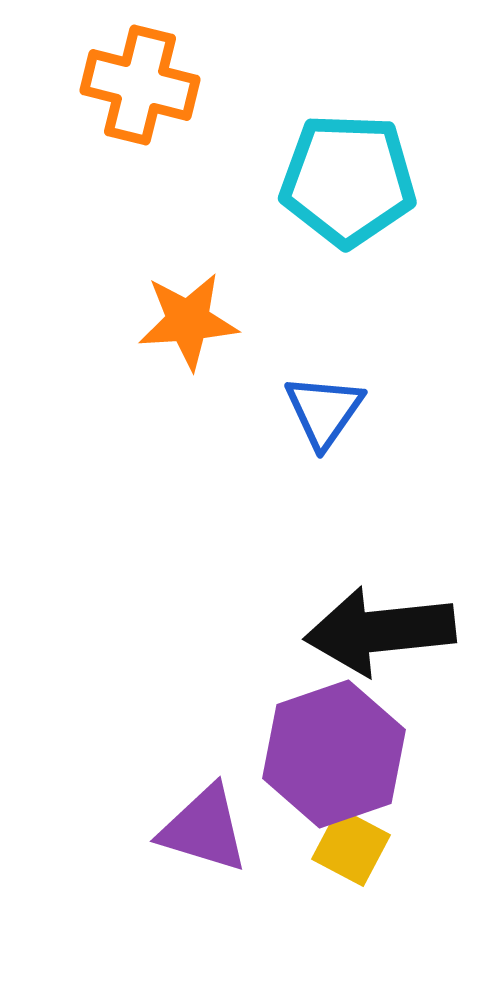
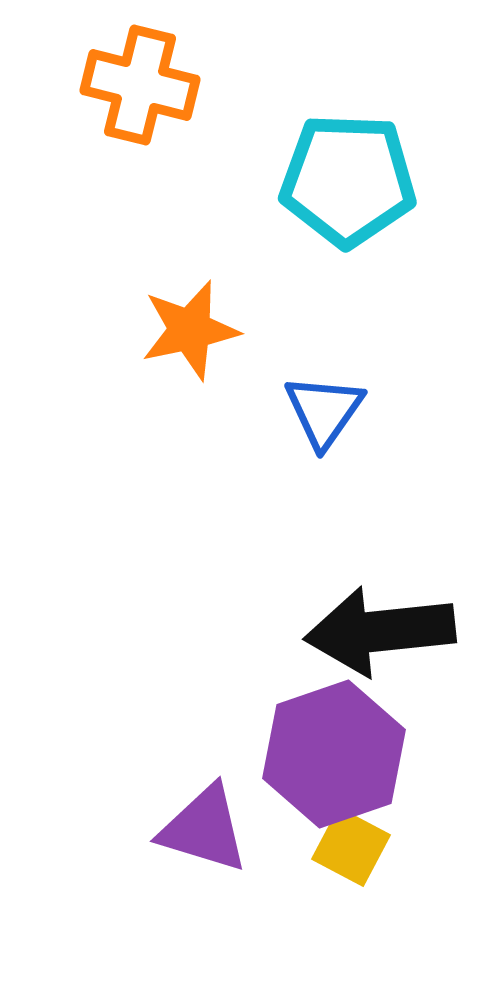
orange star: moved 2 px right, 9 px down; rotated 8 degrees counterclockwise
